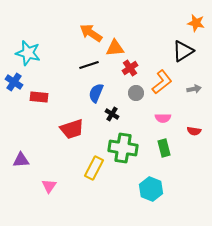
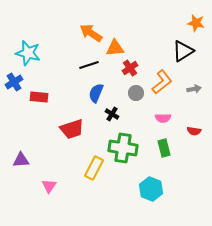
blue cross: rotated 24 degrees clockwise
